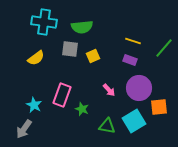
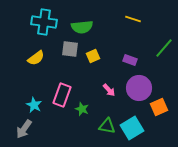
yellow line: moved 22 px up
orange square: rotated 18 degrees counterclockwise
cyan square: moved 2 px left, 7 px down
